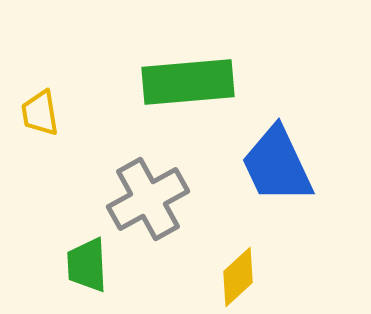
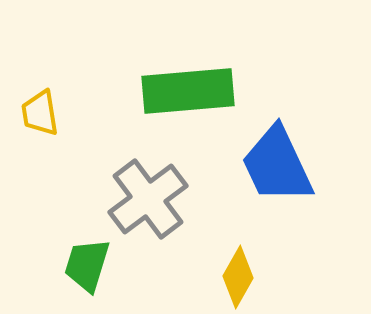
green rectangle: moved 9 px down
gray cross: rotated 8 degrees counterclockwise
green trapezoid: rotated 20 degrees clockwise
yellow diamond: rotated 18 degrees counterclockwise
